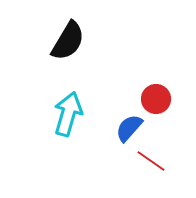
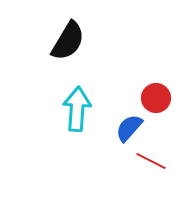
red circle: moved 1 px up
cyan arrow: moved 9 px right, 5 px up; rotated 12 degrees counterclockwise
red line: rotated 8 degrees counterclockwise
